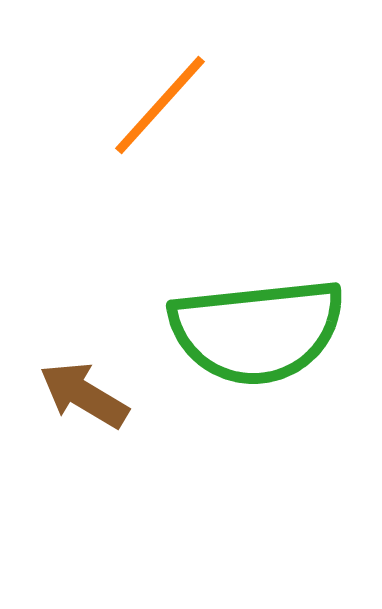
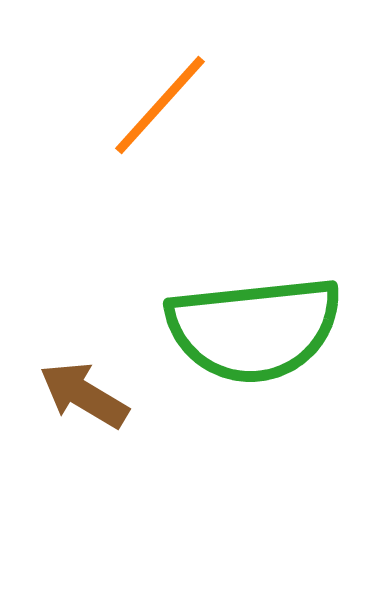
green semicircle: moved 3 px left, 2 px up
